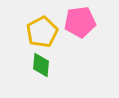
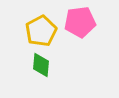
yellow pentagon: moved 1 px left, 1 px up
